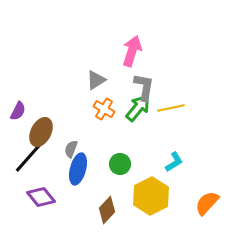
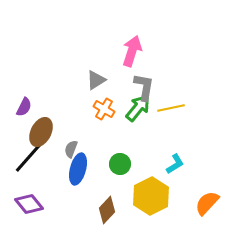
purple semicircle: moved 6 px right, 4 px up
cyan L-shape: moved 1 px right, 2 px down
purple diamond: moved 12 px left, 7 px down
